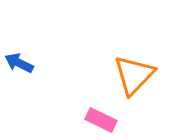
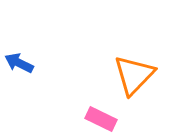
pink rectangle: moved 1 px up
